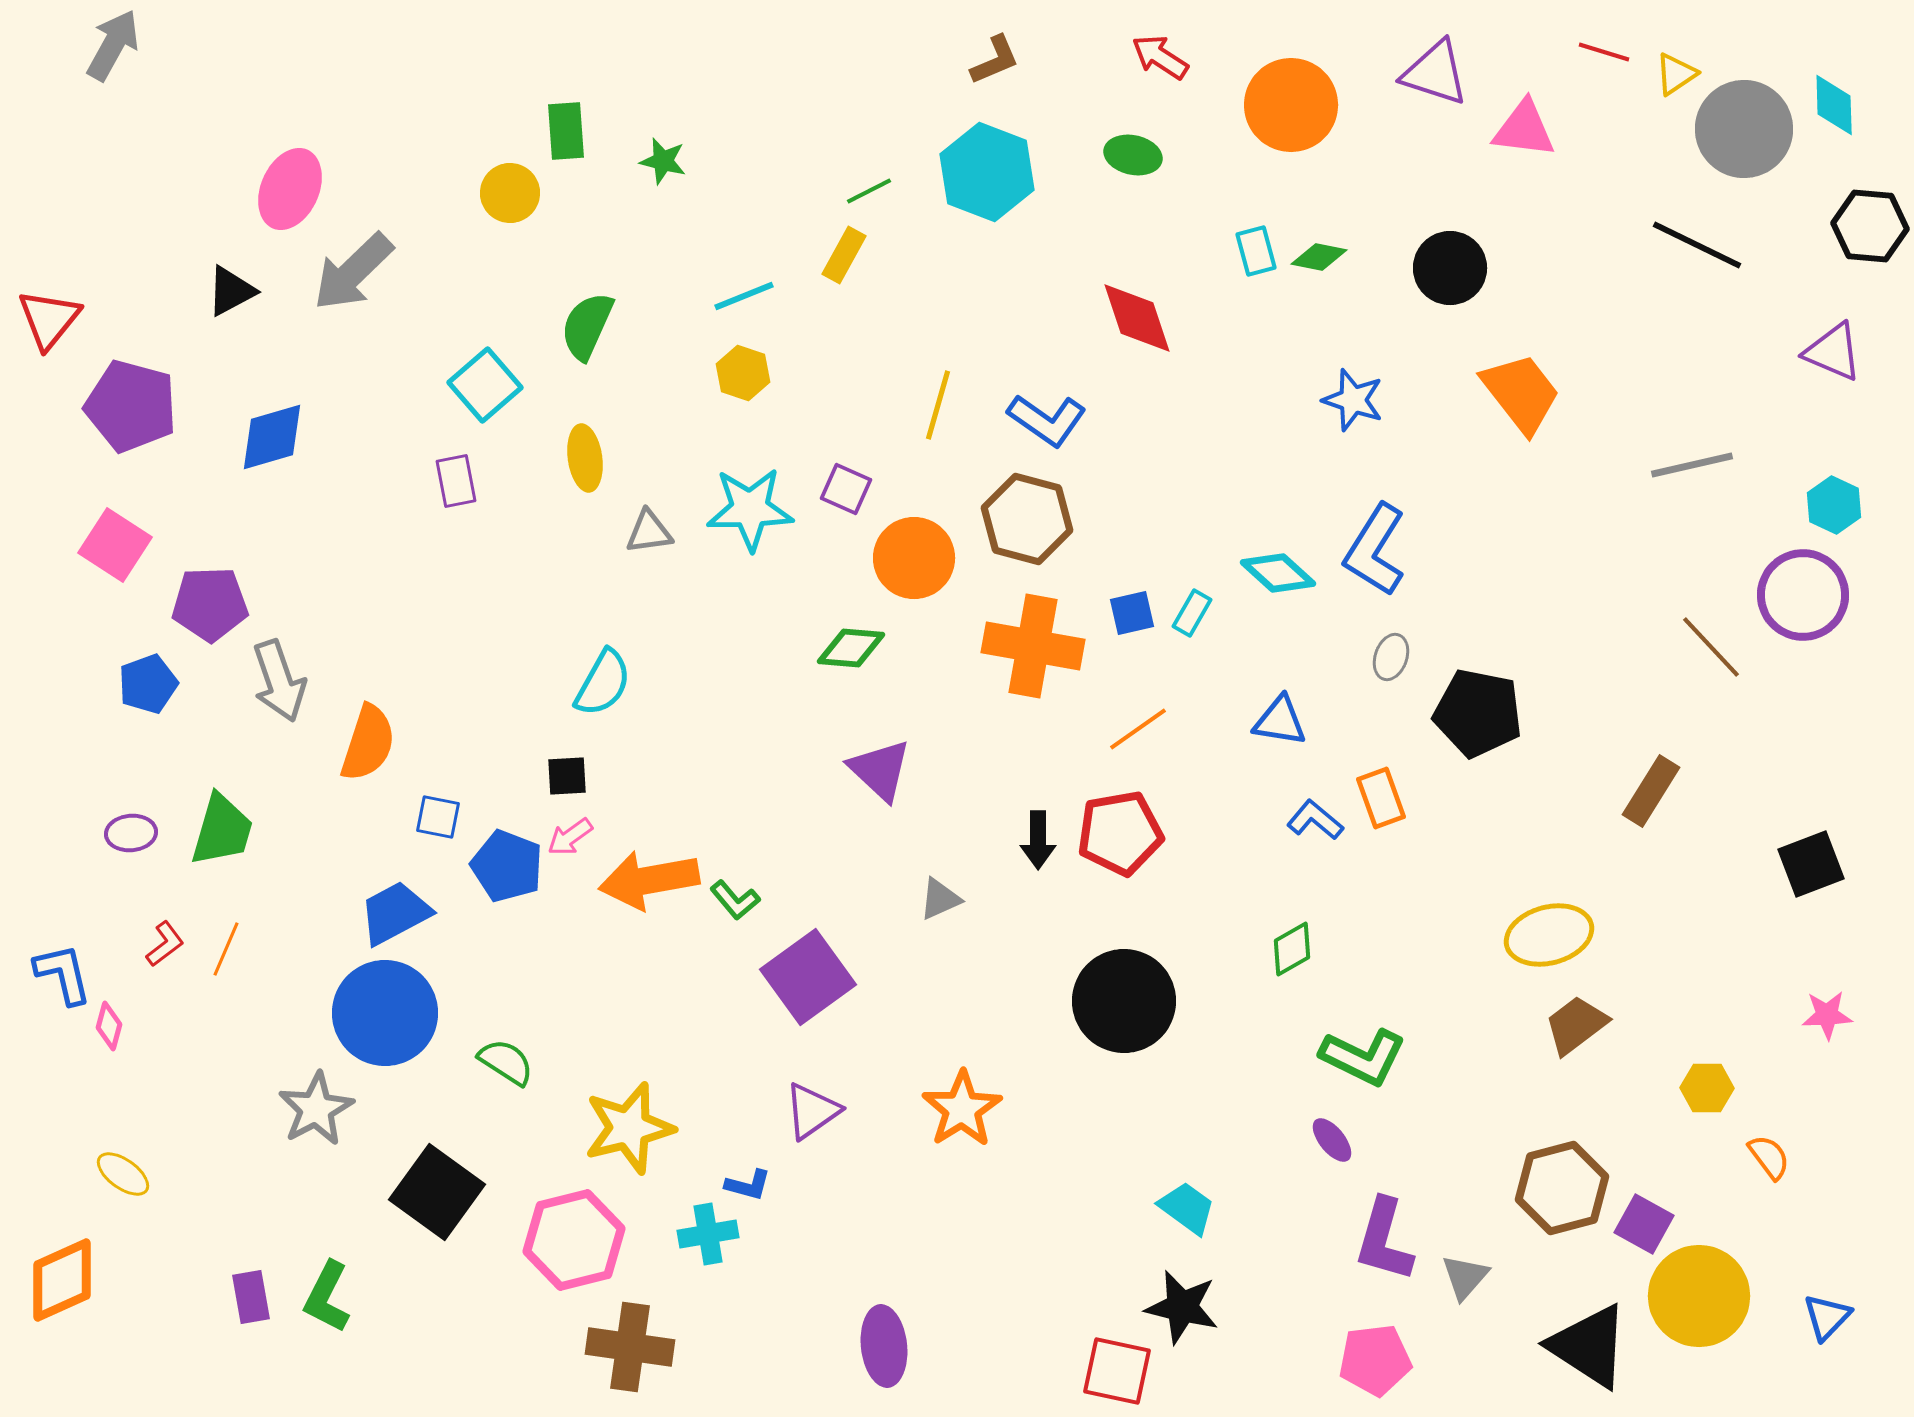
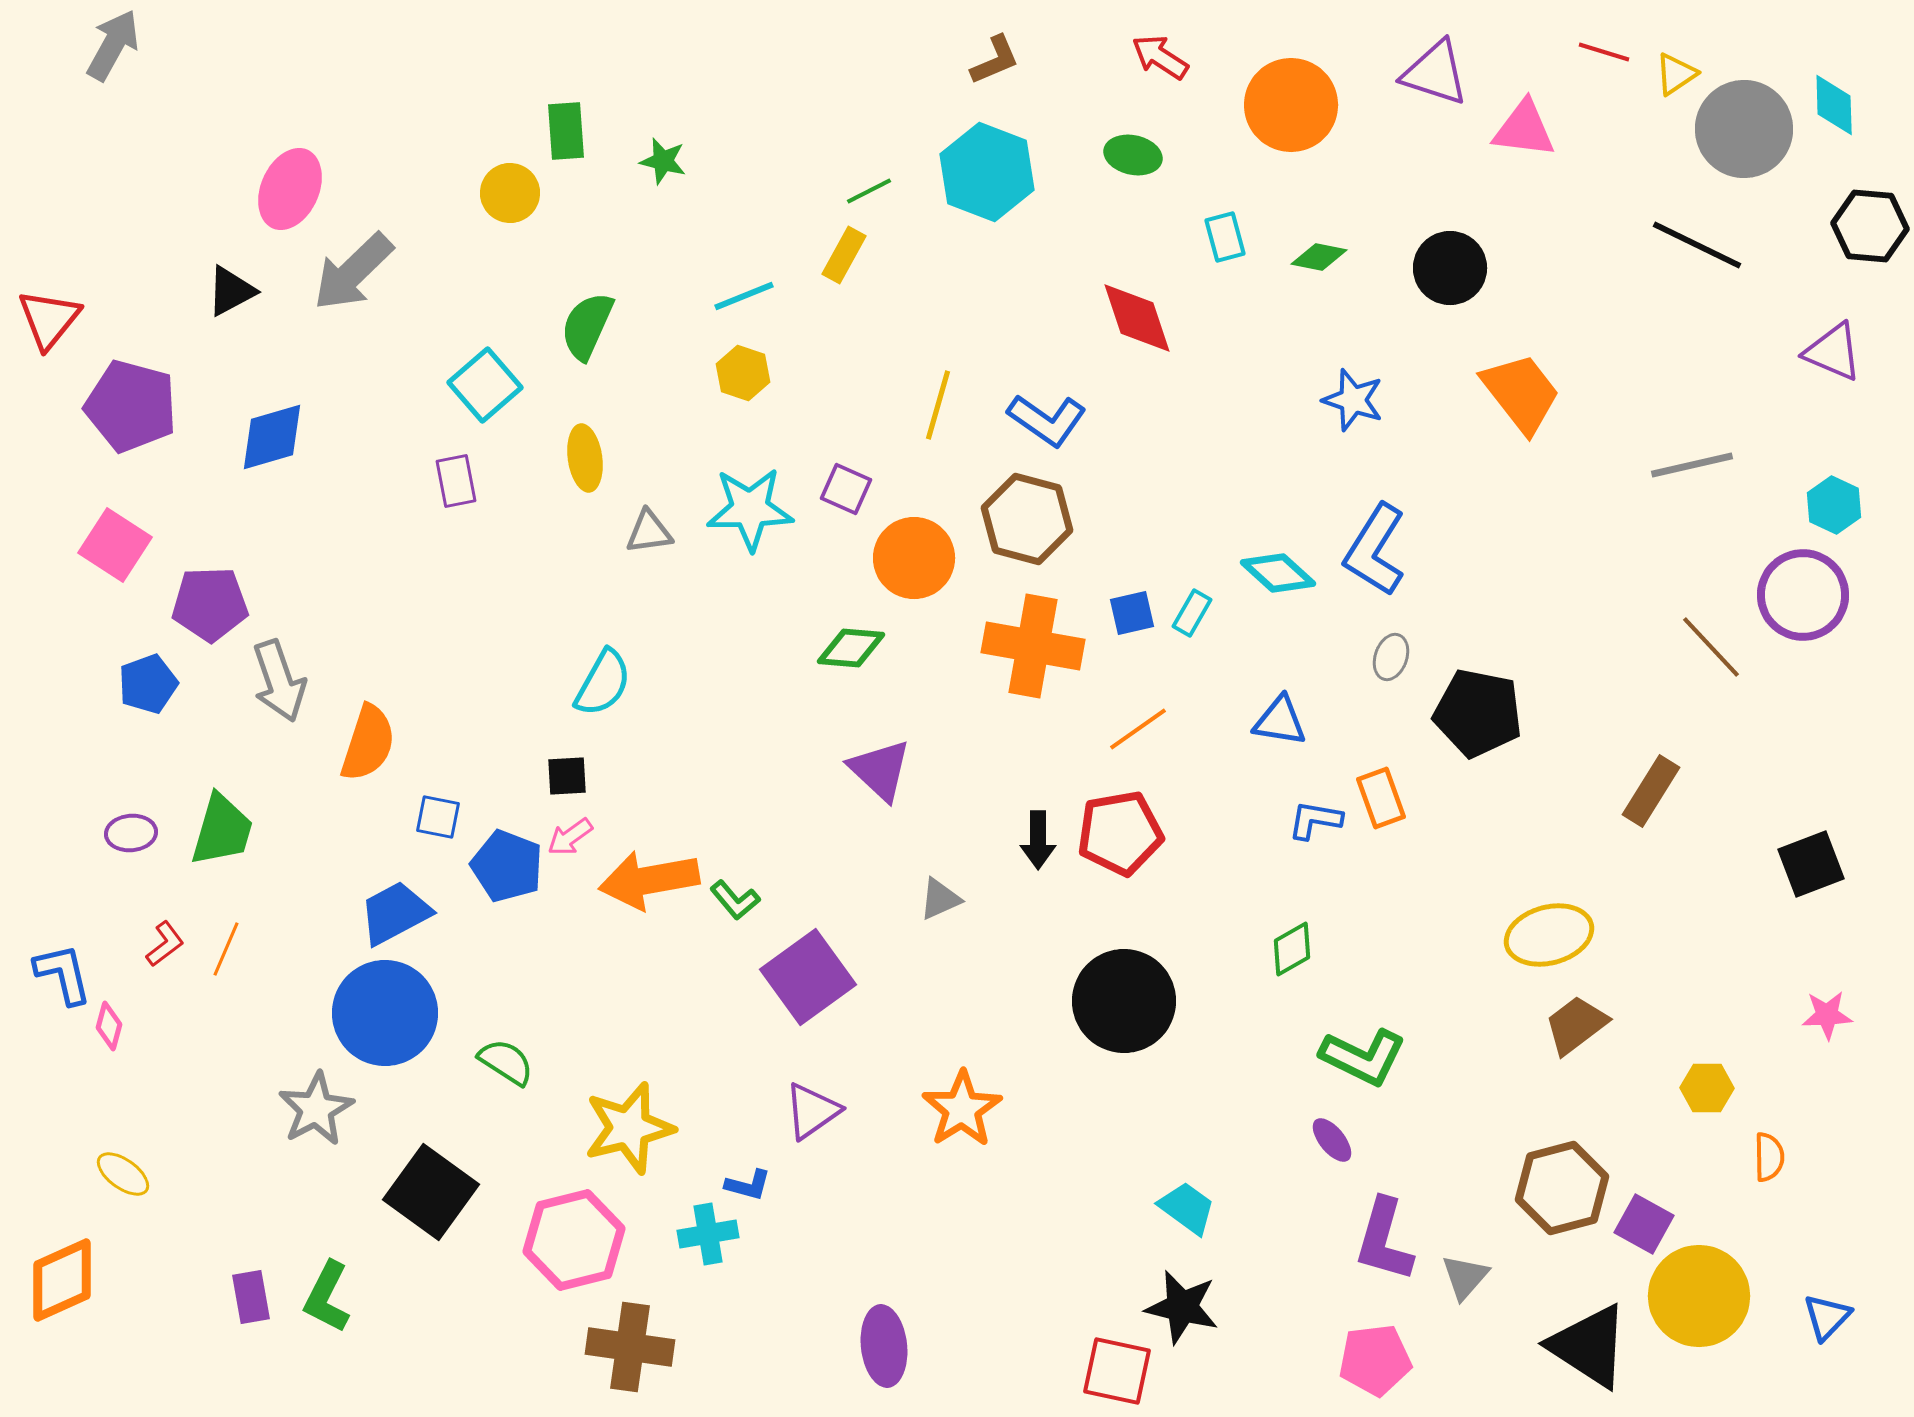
cyan rectangle at (1256, 251): moved 31 px left, 14 px up
blue L-shape at (1315, 820): rotated 30 degrees counterclockwise
orange semicircle at (1769, 1157): rotated 36 degrees clockwise
black square at (437, 1192): moved 6 px left
